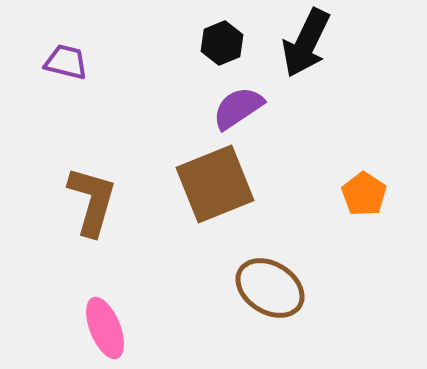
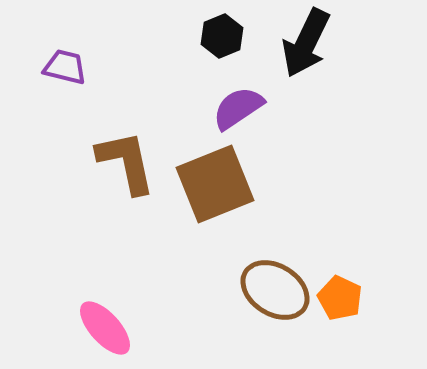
black hexagon: moved 7 px up
purple trapezoid: moved 1 px left, 5 px down
orange pentagon: moved 24 px left, 104 px down; rotated 9 degrees counterclockwise
brown L-shape: moved 34 px right, 39 px up; rotated 28 degrees counterclockwise
brown ellipse: moved 5 px right, 2 px down
pink ellipse: rotated 20 degrees counterclockwise
